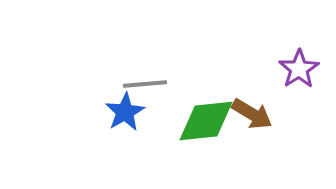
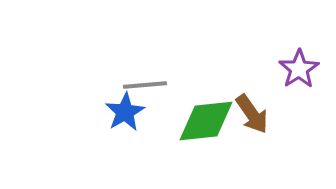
gray line: moved 1 px down
brown arrow: rotated 24 degrees clockwise
